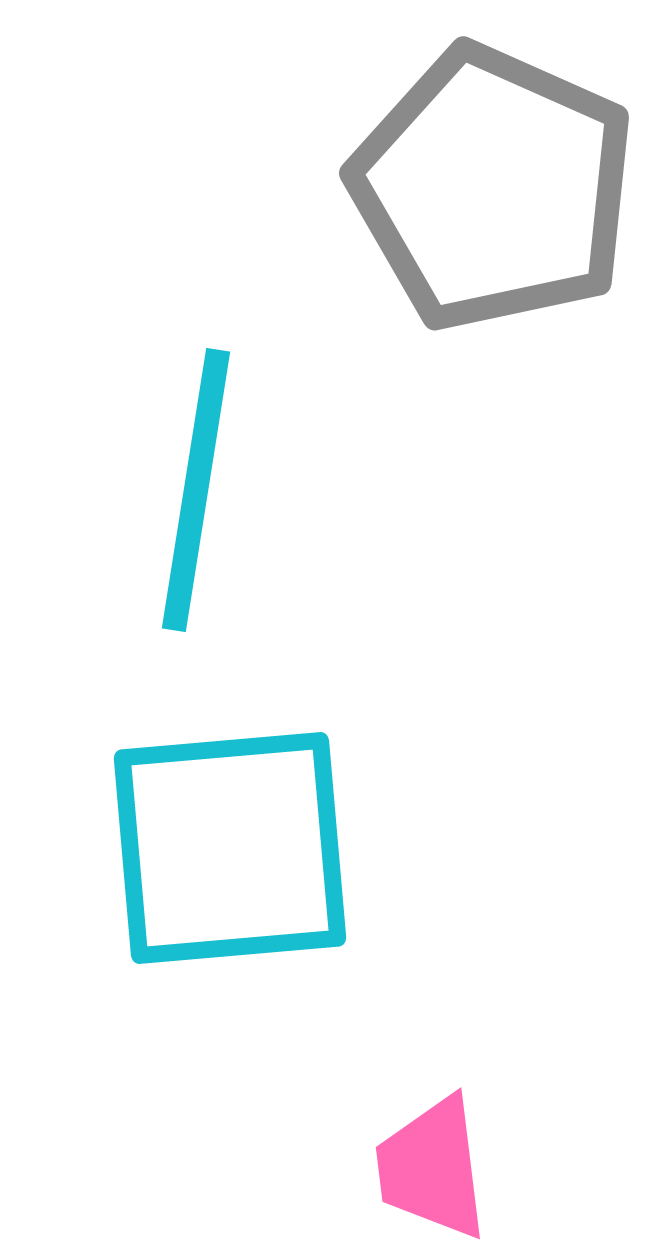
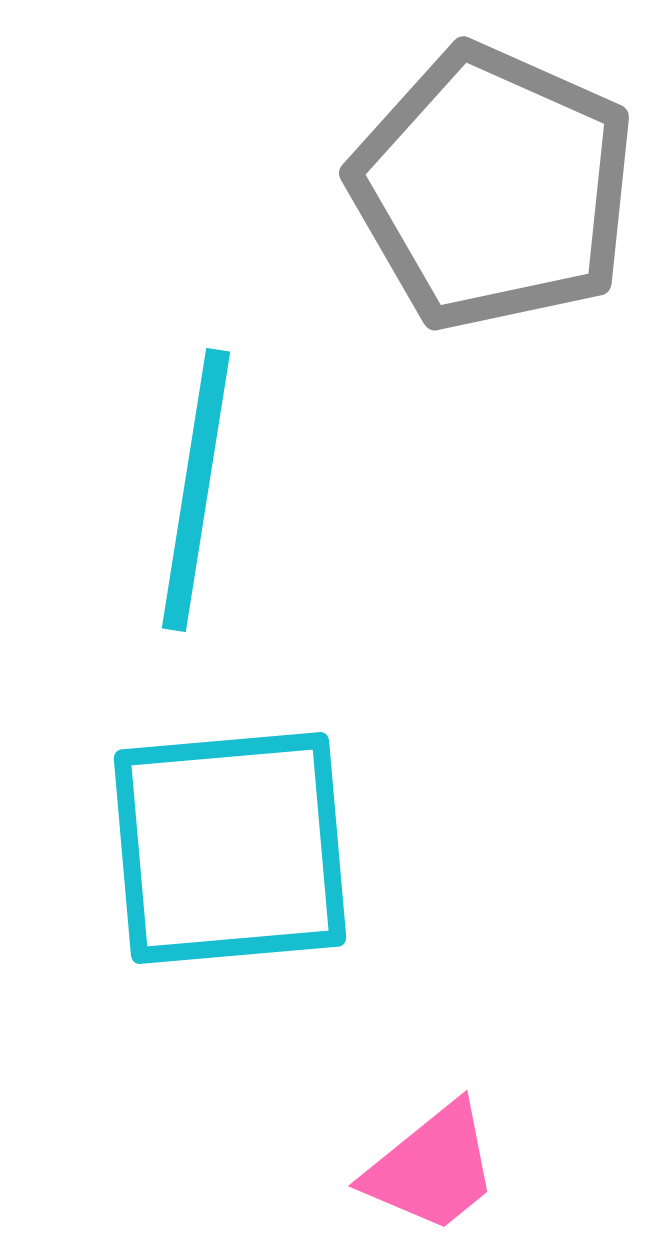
pink trapezoid: rotated 122 degrees counterclockwise
